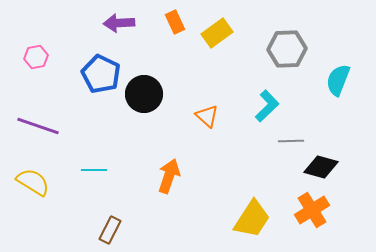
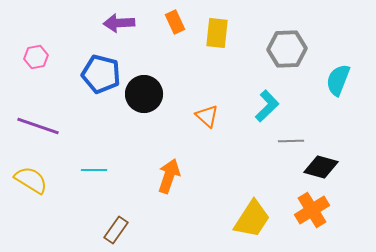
yellow rectangle: rotated 48 degrees counterclockwise
blue pentagon: rotated 12 degrees counterclockwise
yellow semicircle: moved 2 px left, 2 px up
brown rectangle: moved 6 px right; rotated 8 degrees clockwise
